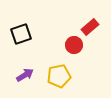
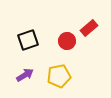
red rectangle: moved 1 px left, 1 px down
black square: moved 7 px right, 6 px down
red circle: moved 7 px left, 4 px up
